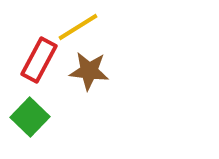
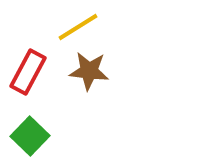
red rectangle: moved 11 px left, 12 px down
green square: moved 19 px down
